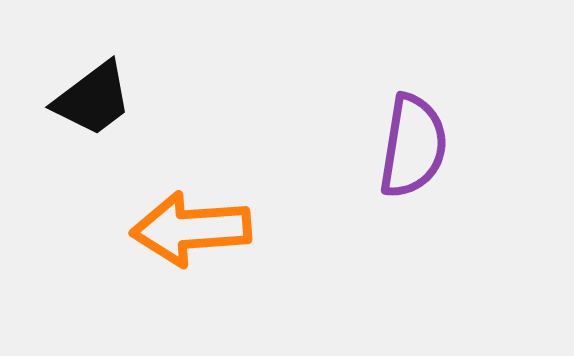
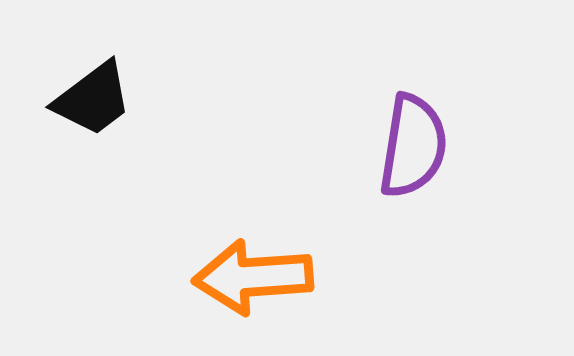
orange arrow: moved 62 px right, 48 px down
